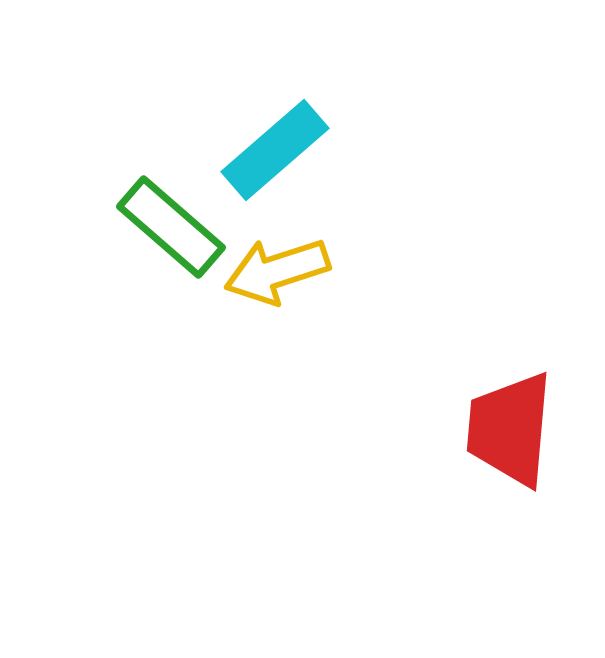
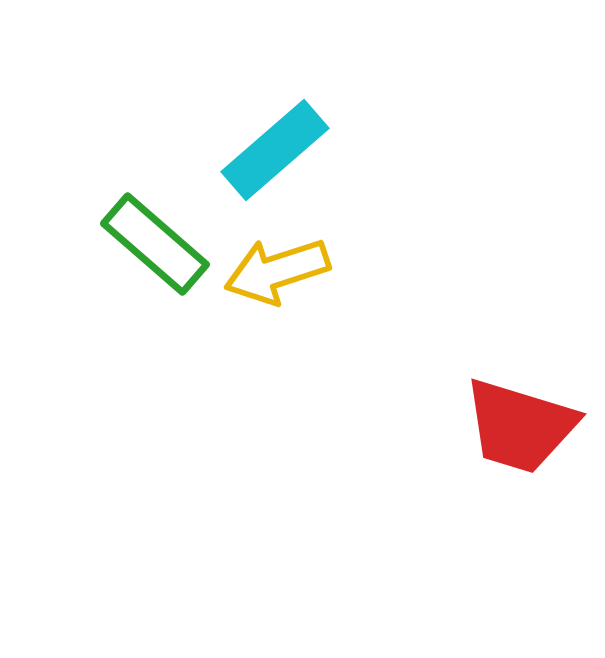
green rectangle: moved 16 px left, 17 px down
red trapezoid: moved 10 px right, 3 px up; rotated 78 degrees counterclockwise
